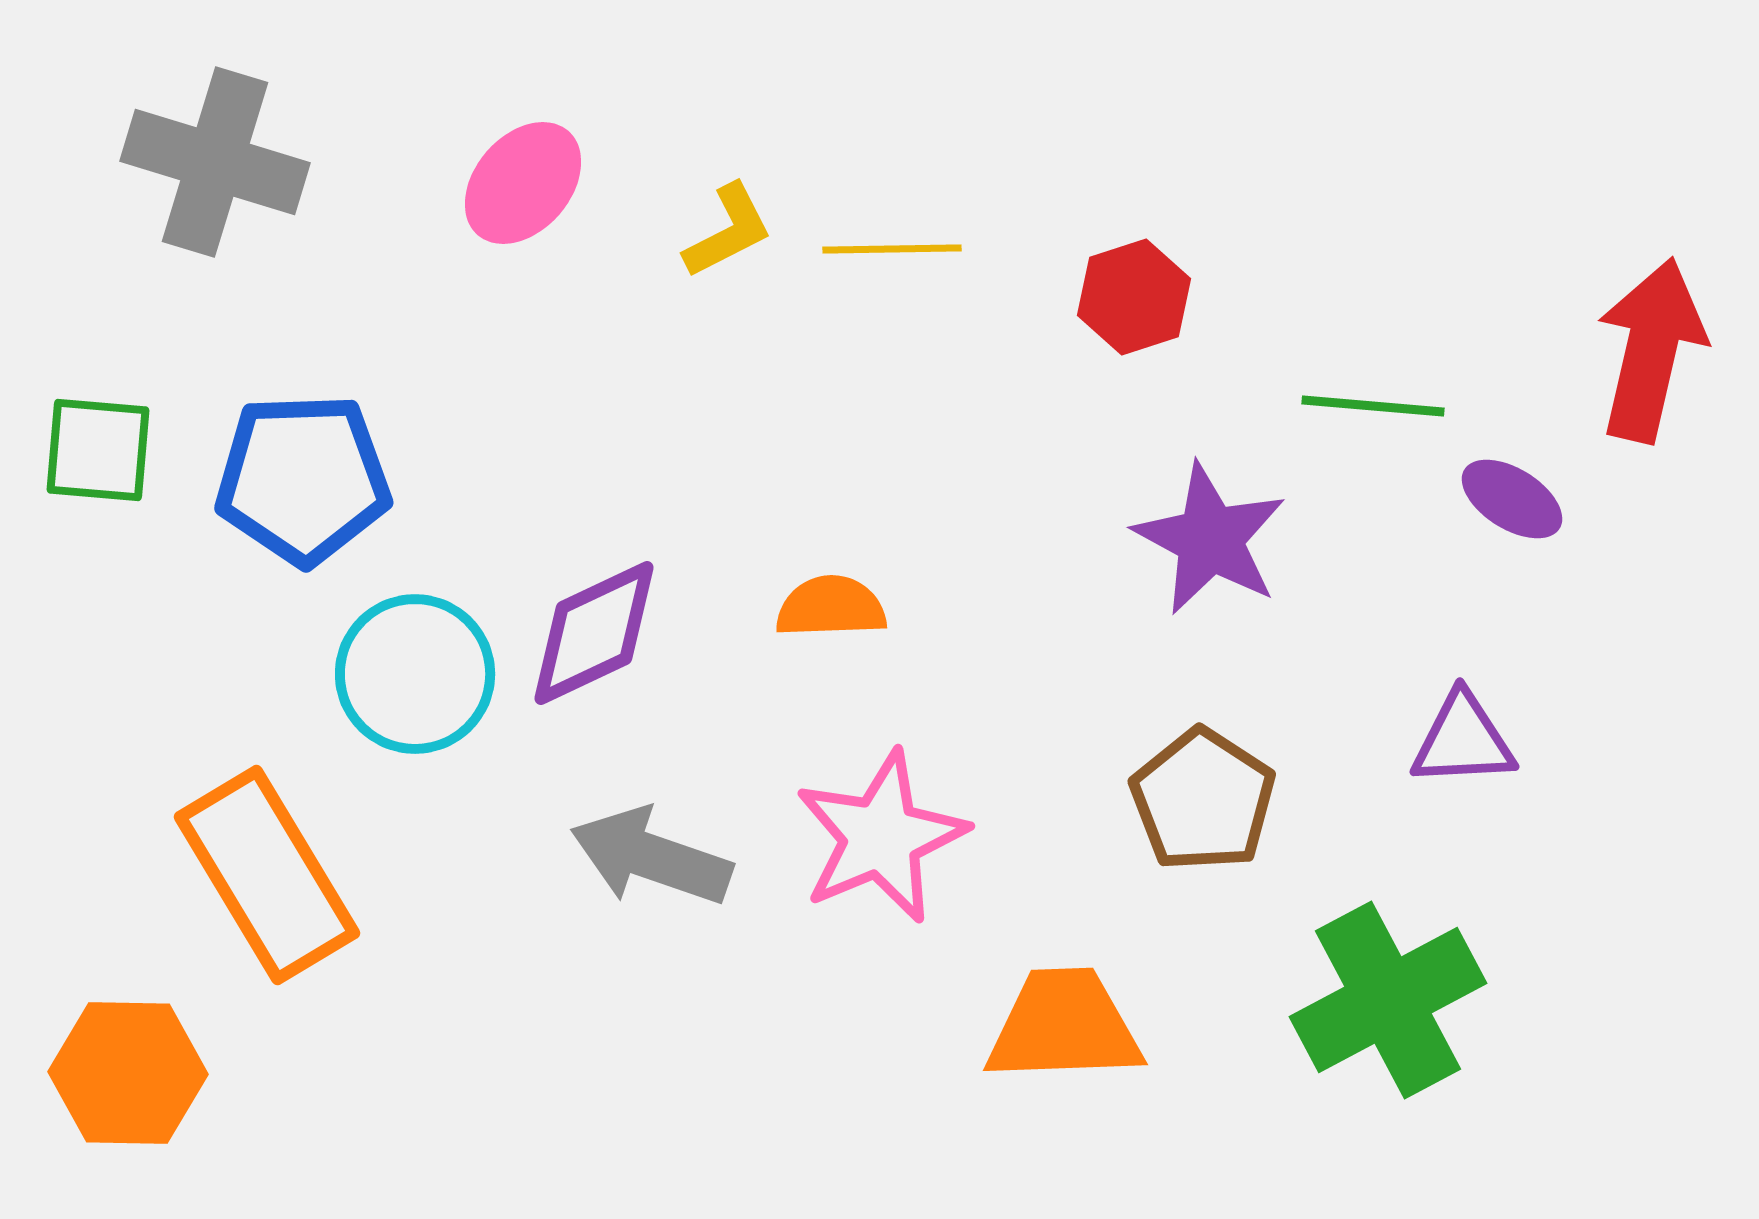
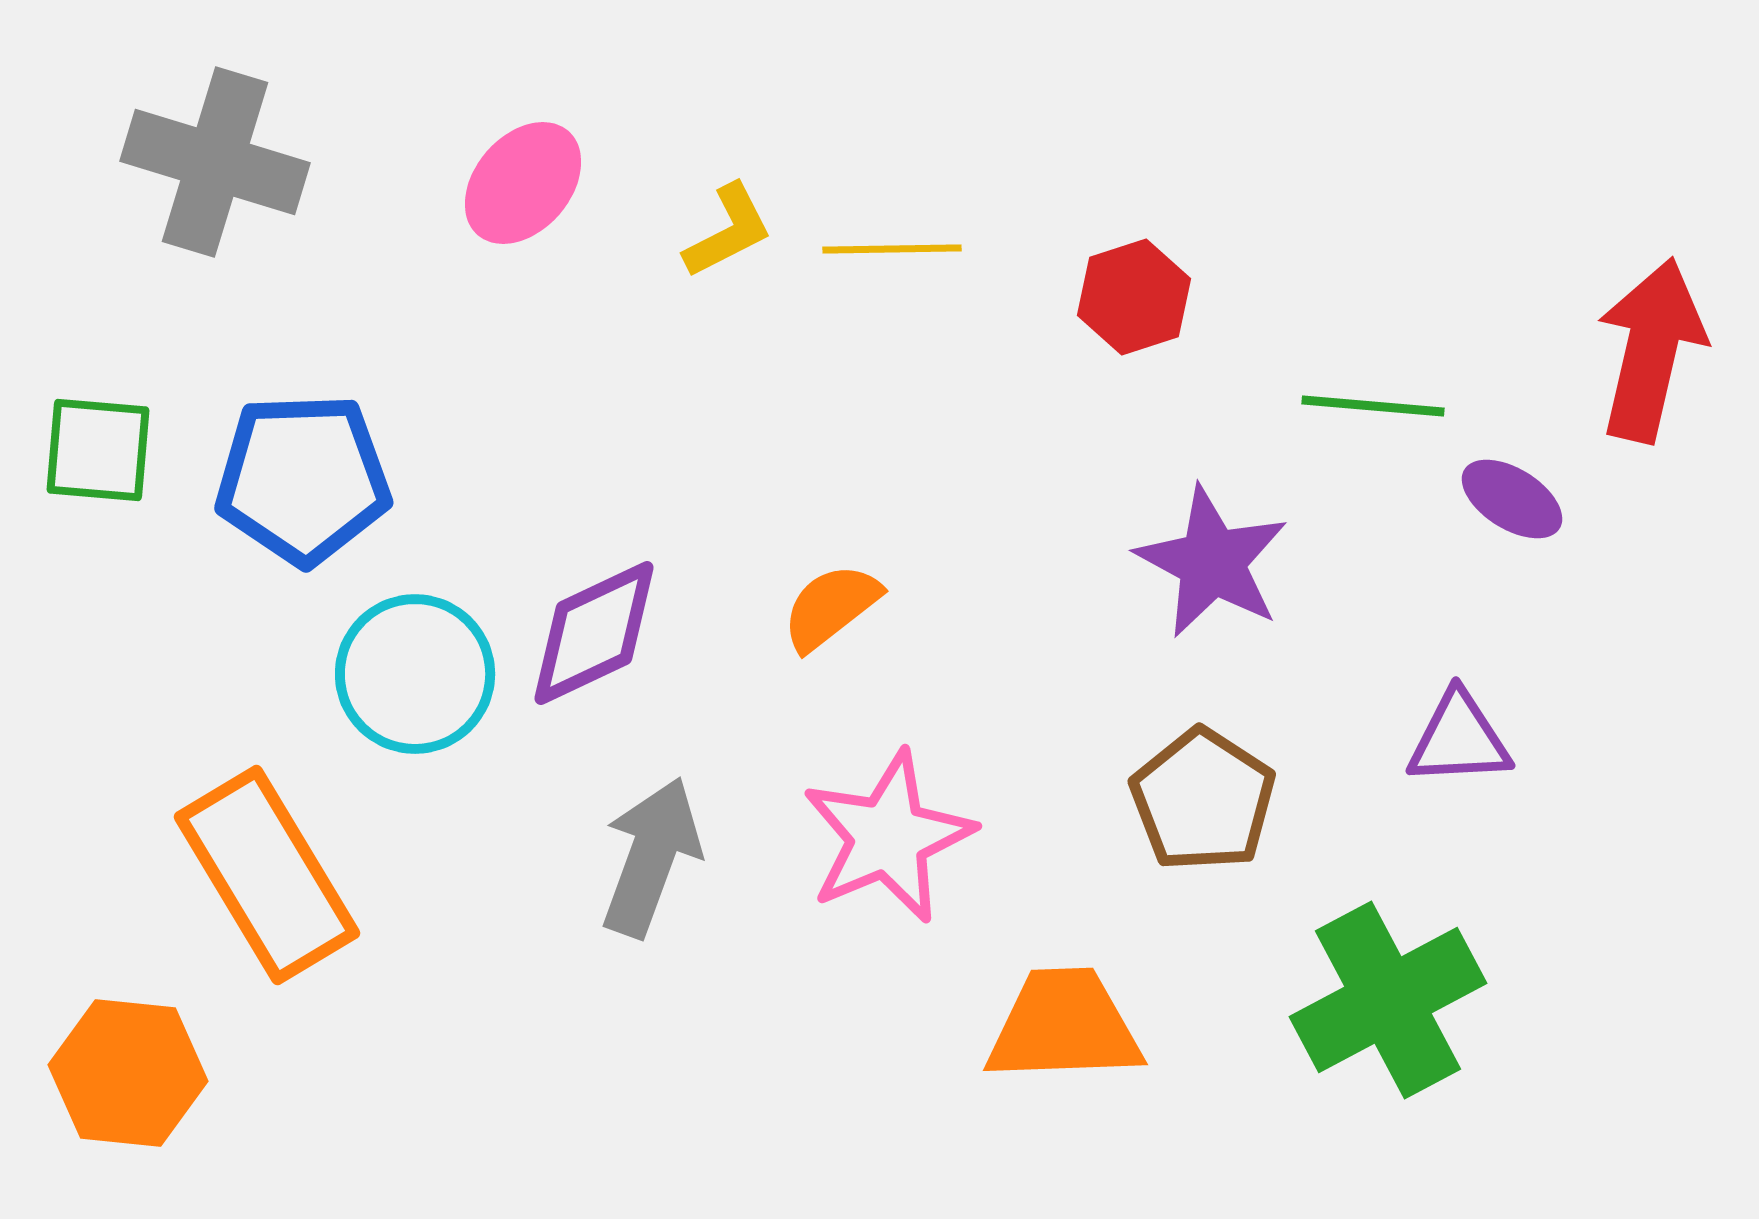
purple star: moved 2 px right, 23 px down
orange semicircle: rotated 36 degrees counterclockwise
purple triangle: moved 4 px left, 1 px up
pink star: moved 7 px right
gray arrow: rotated 91 degrees clockwise
orange hexagon: rotated 5 degrees clockwise
